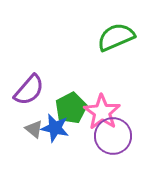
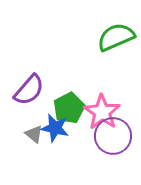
green pentagon: moved 2 px left
gray triangle: moved 5 px down
